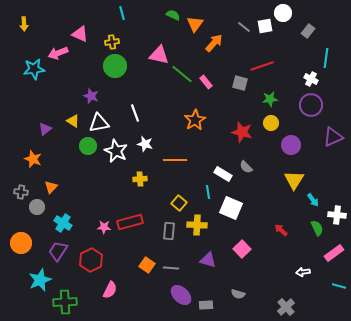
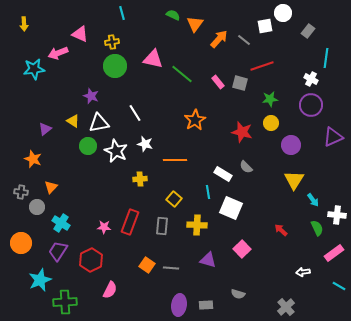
gray line at (244, 27): moved 13 px down
orange arrow at (214, 43): moved 5 px right, 4 px up
pink triangle at (159, 55): moved 6 px left, 4 px down
pink rectangle at (206, 82): moved 12 px right
white line at (135, 113): rotated 12 degrees counterclockwise
yellow square at (179, 203): moved 5 px left, 4 px up
red rectangle at (130, 222): rotated 55 degrees counterclockwise
cyan cross at (63, 223): moved 2 px left
gray rectangle at (169, 231): moved 7 px left, 5 px up
cyan line at (339, 286): rotated 16 degrees clockwise
purple ellipse at (181, 295): moved 2 px left, 10 px down; rotated 55 degrees clockwise
